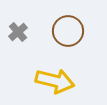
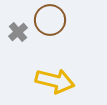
brown circle: moved 18 px left, 11 px up
